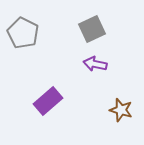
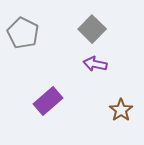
gray square: rotated 20 degrees counterclockwise
brown star: rotated 20 degrees clockwise
